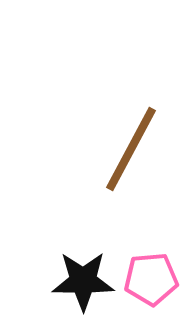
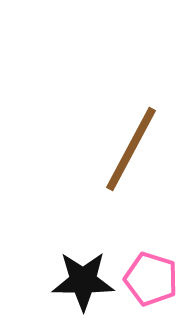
pink pentagon: rotated 22 degrees clockwise
